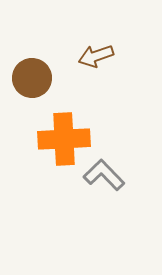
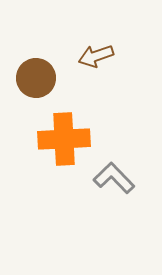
brown circle: moved 4 px right
gray L-shape: moved 10 px right, 3 px down
